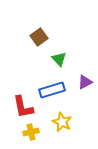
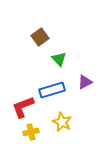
brown square: moved 1 px right
red L-shape: rotated 80 degrees clockwise
